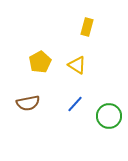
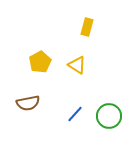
blue line: moved 10 px down
